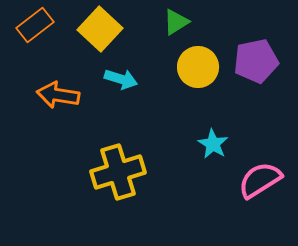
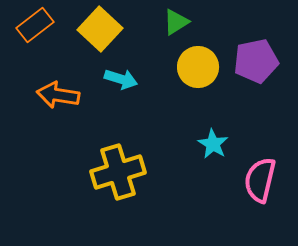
pink semicircle: rotated 45 degrees counterclockwise
